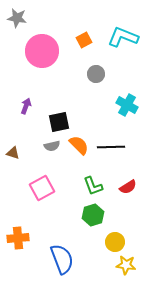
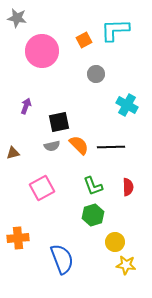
cyan L-shape: moved 8 px left, 7 px up; rotated 24 degrees counterclockwise
brown triangle: rotated 32 degrees counterclockwise
red semicircle: rotated 60 degrees counterclockwise
